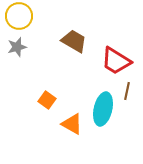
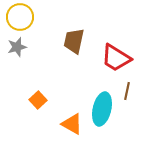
yellow circle: moved 1 px right, 1 px down
brown trapezoid: rotated 108 degrees counterclockwise
red trapezoid: moved 3 px up
orange square: moved 9 px left; rotated 12 degrees clockwise
cyan ellipse: moved 1 px left
